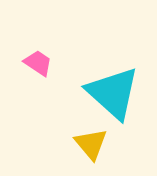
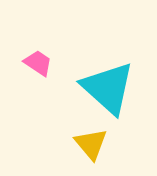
cyan triangle: moved 5 px left, 5 px up
